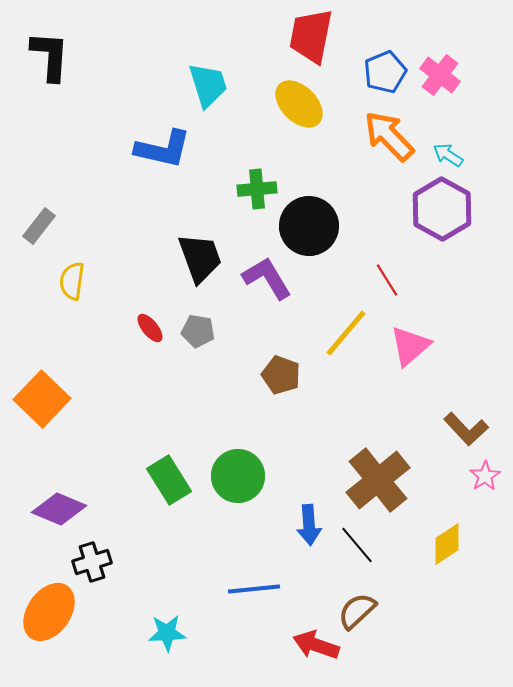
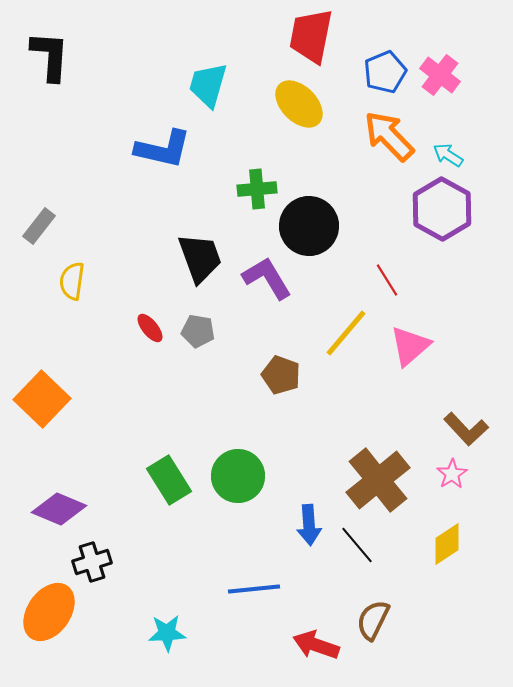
cyan trapezoid: rotated 147 degrees counterclockwise
pink star: moved 33 px left, 2 px up
brown semicircle: moved 16 px right, 9 px down; rotated 21 degrees counterclockwise
